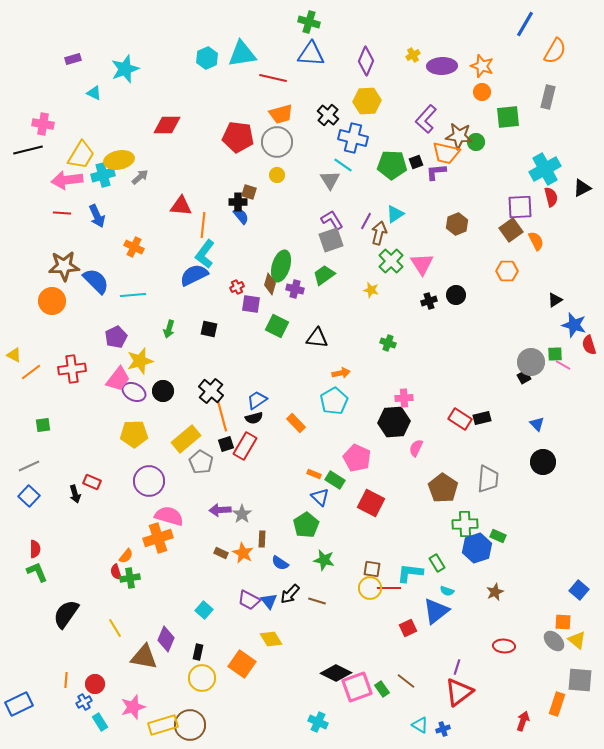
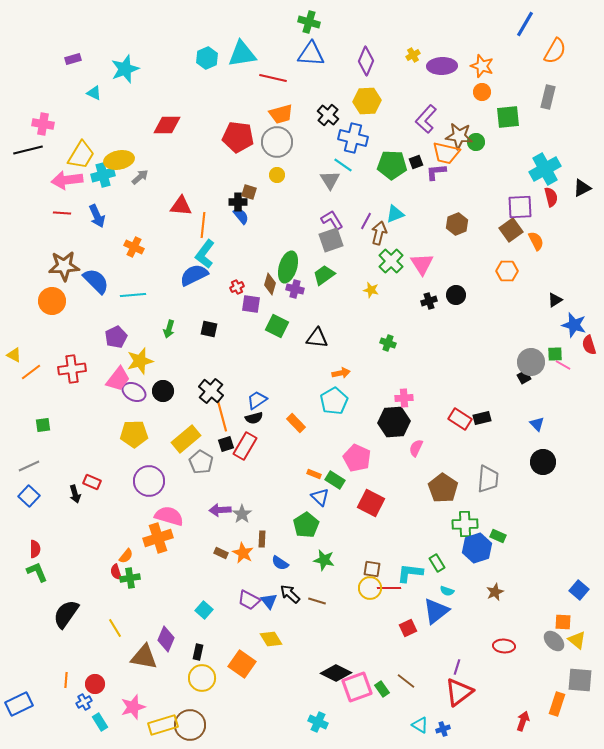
cyan triangle at (395, 214): rotated 12 degrees clockwise
green ellipse at (281, 266): moved 7 px right, 1 px down
black arrow at (290, 594): rotated 90 degrees clockwise
